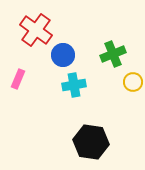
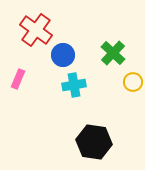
green cross: moved 1 px up; rotated 25 degrees counterclockwise
black hexagon: moved 3 px right
